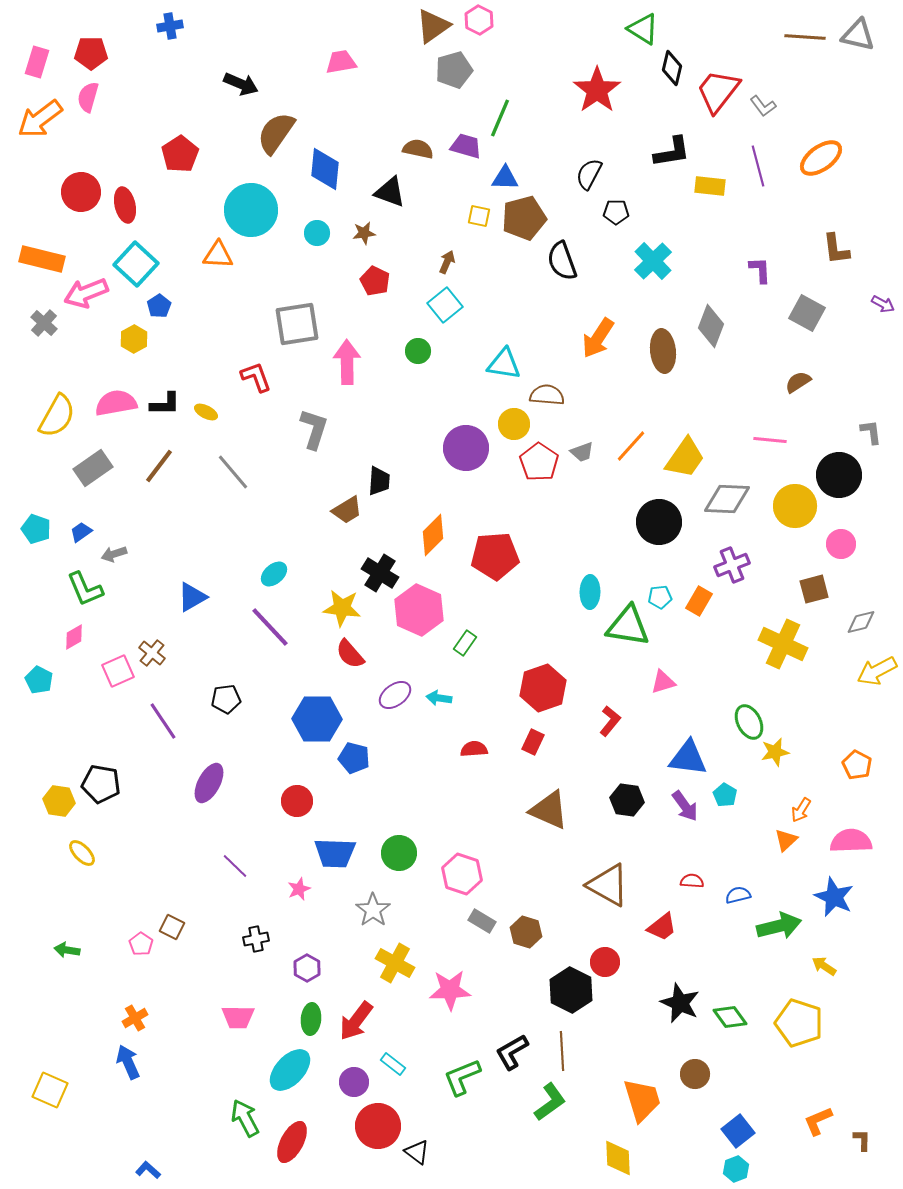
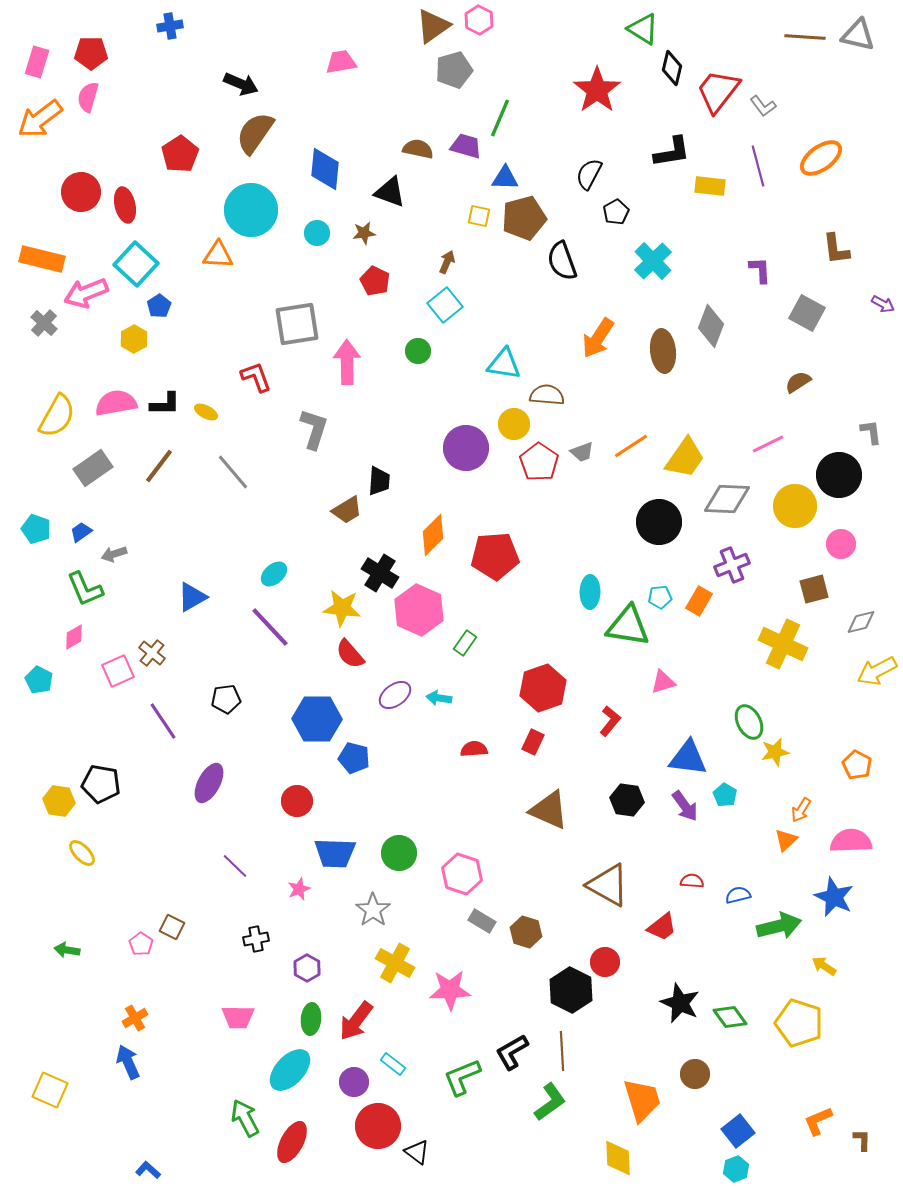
brown semicircle at (276, 133): moved 21 px left
black pentagon at (616, 212): rotated 30 degrees counterclockwise
pink line at (770, 440): moved 2 px left, 4 px down; rotated 32 degrees counterclockwise
orange line at (631, 446): rotated 15 degrees clockwise
